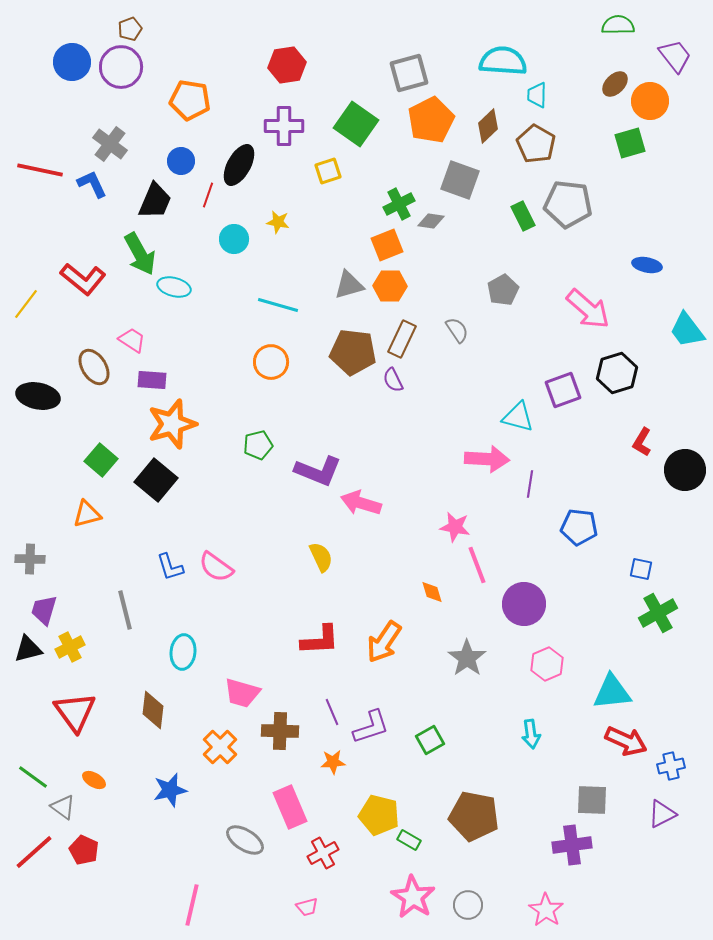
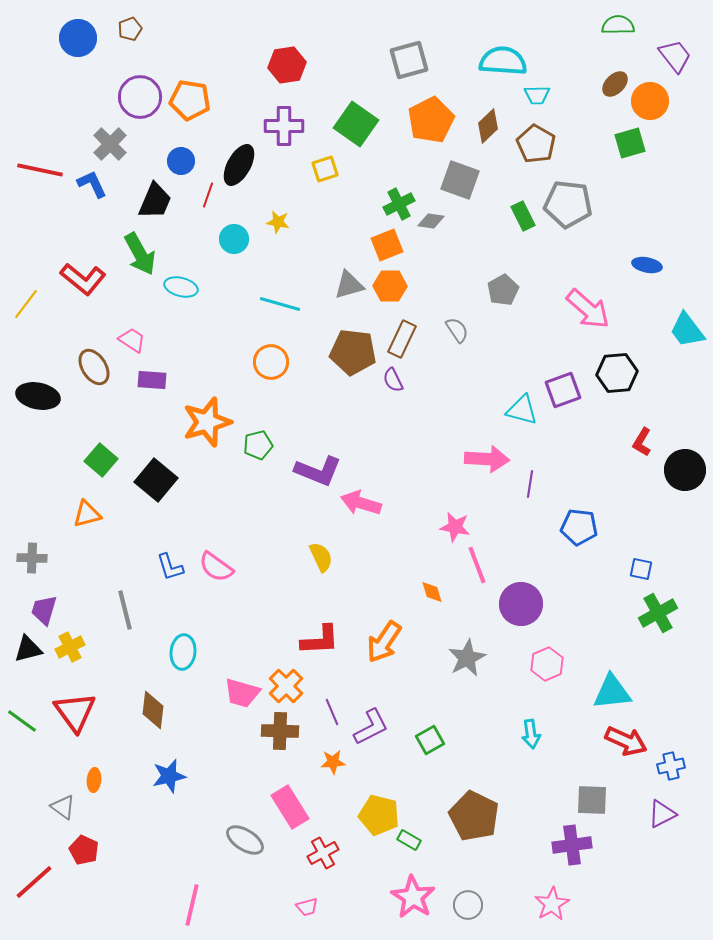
blue circle at (72, 62): moved 6 px right, 24 px up
purple circle at (121, 67): moved 19 px right, 30 px down
gray square at (409, 73): moved 13 px up
cyan trapezoid at (537, 95): rotated 92 degrees counterclockwise
gray cross at (110, 144): rotated 8 degrees clockwise
yellow square at (328, 171): moved 3 px left, 2 px up
cyan ellipse at (174, 287): moved 7 px right
cyan line at (278, 305): moved 2 px right, 1 px up
black hexagon at (617, 373): rotated 12 degrees clockwise
cyan triangle at (518, 417): moved 4 px right, 7 px up
orange star at (172, 424): moved 35 px right, 2 px up
gray cross at (30, 559): moved 2 px right, 1 px up
purple circle at (524, 604): moved 3 px left
gray star at (467, 658): rotated 9 degrees clockwise
purple L-shape at (371, 727): rotated 9 degrees counterclockwise
orange cross at (220, 747): moved 66 px right, 61 px up
green line at (33, 777): moved 11 px left, 56 px up
orange ellipse at (94, 780): rotated 65 degrees clockwise
blue star at (170, 790): moved 1 px left, 14 px up
pink rectangle at (290, 807): rotated 9 degrees counterclockwise
brown pentagon at (474, 816): rotated 15 degrees clockwise
red line at (34, 852): moved 30 px down
pink star at (546, 910): moved 6 px right, 6 px up; rotated 8 degrees clockwise
